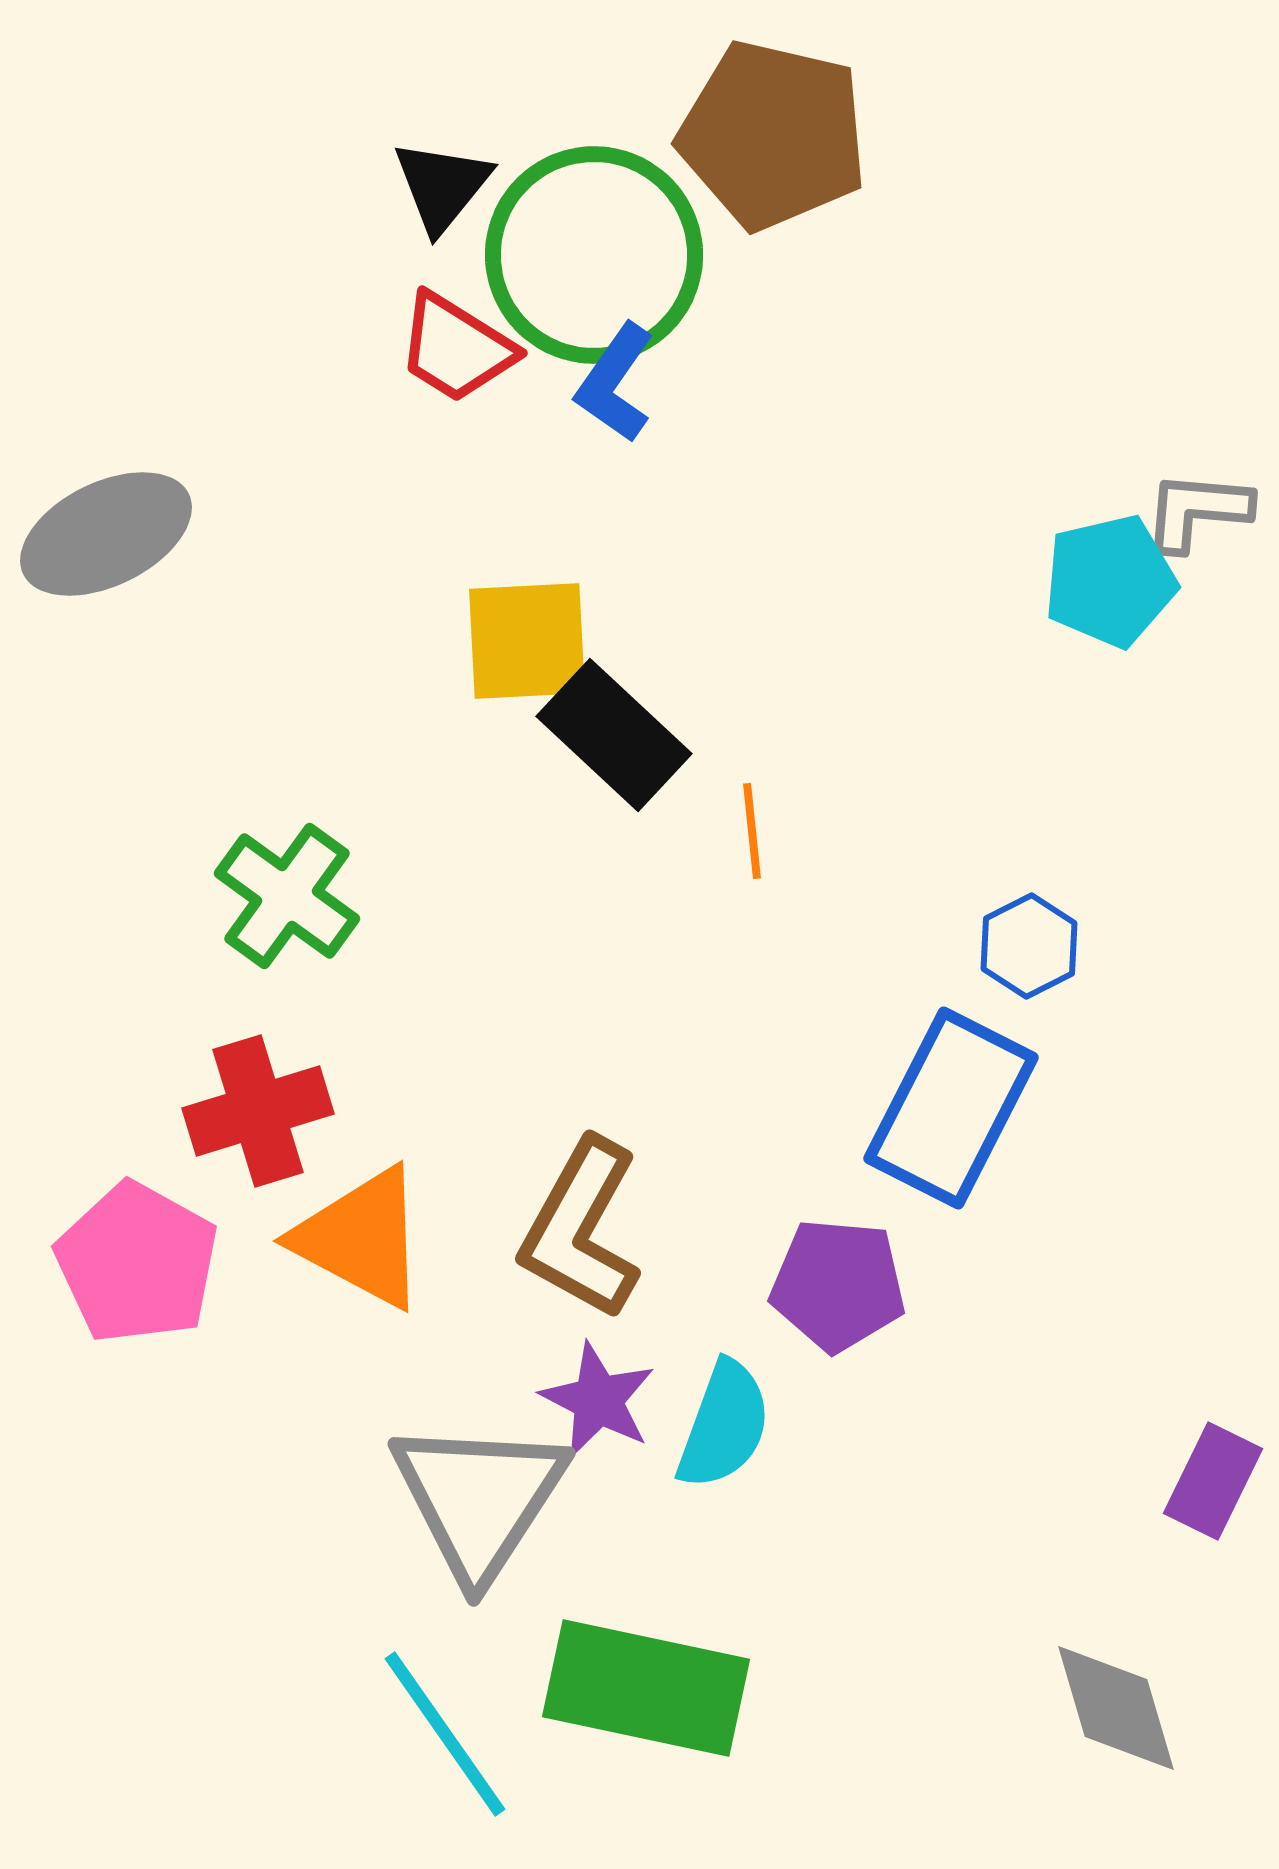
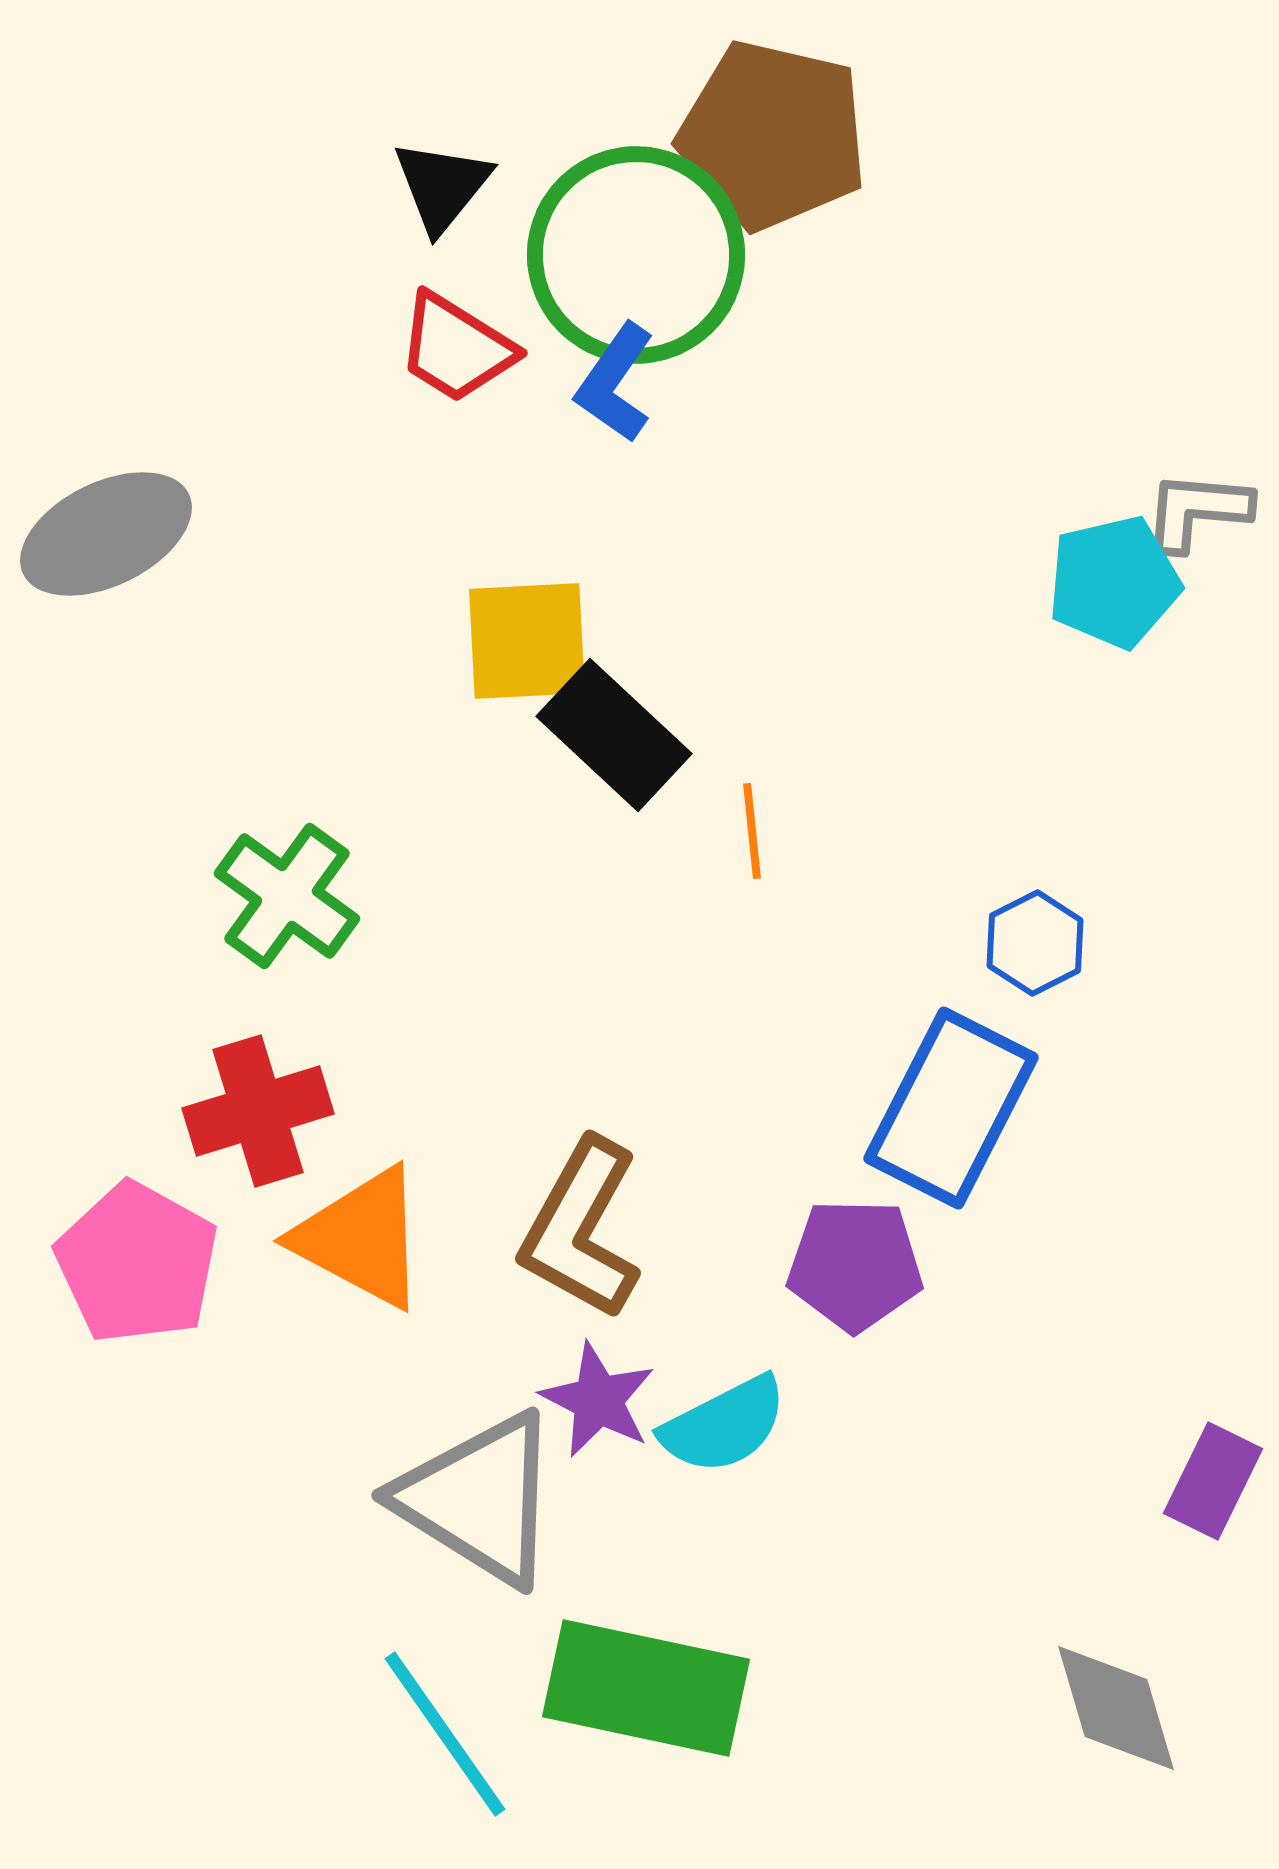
green circle: moved 42 px right
cyan pentagon: moved 4 px right, 1 px down
blue hexagon: moved 6 px right, 3 px up
purple pentagon: moved 17 px right, 20 px up; rotated 4 degrees counterclockwise
cyan semicircle: rotated 43 degrees clockwise
gray triangle: rotated 31 degrees counterclockwise
